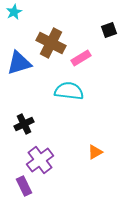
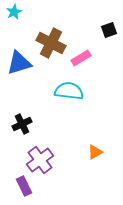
black cross: moved 2 px left
